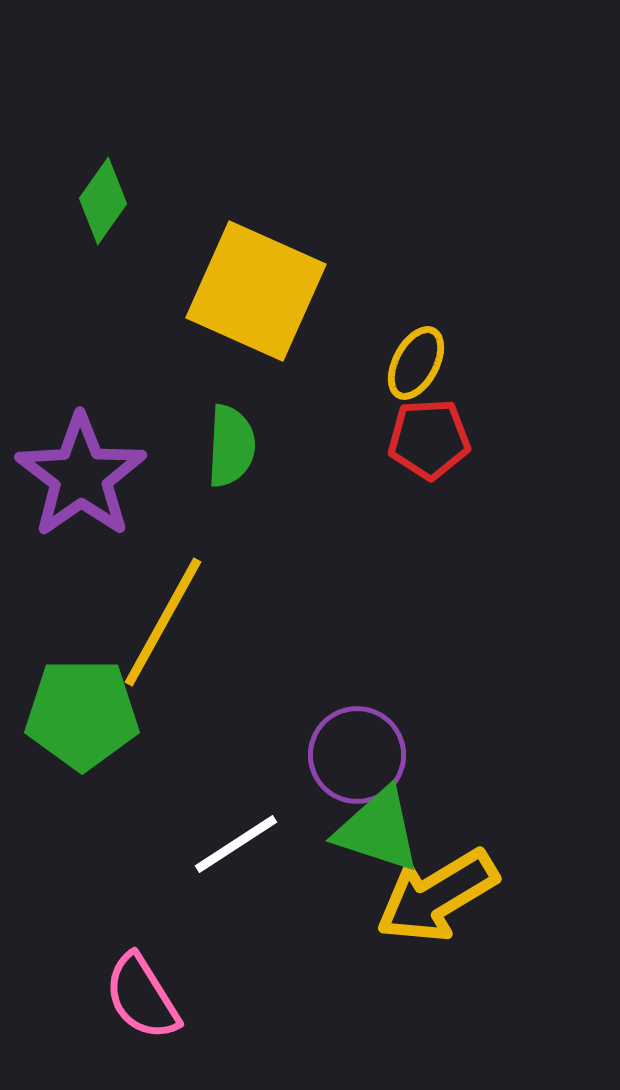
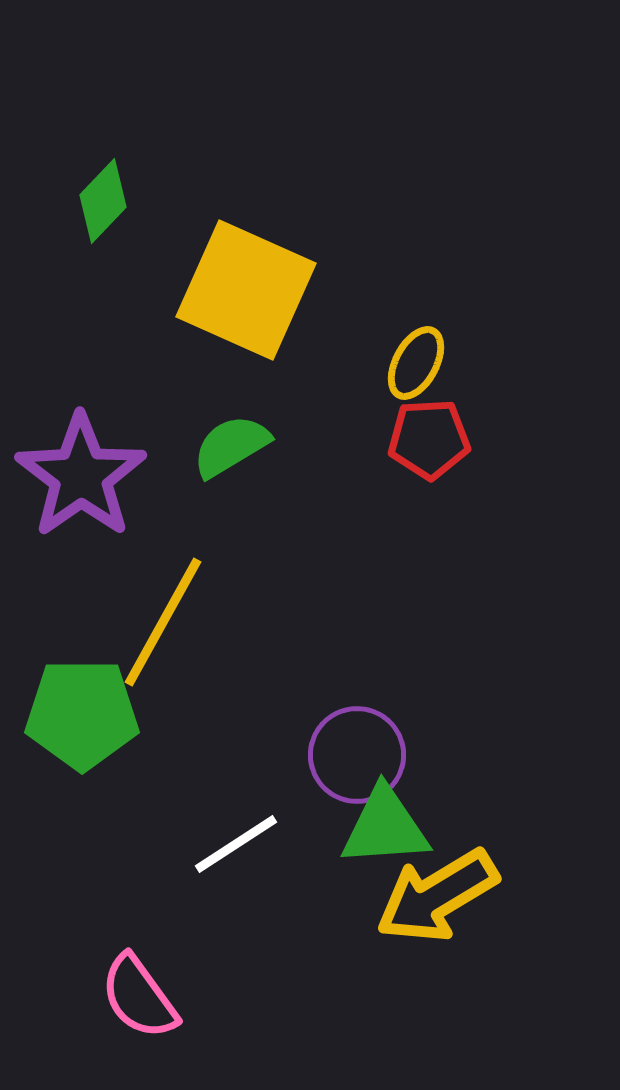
green diamond: rotated 8 degrees clockwise
yellow square: moved 10 px left, 1 px up
green semicircle: rotated 124 degrees counterclockwise
green triangle: moved 7 px right, 3 px up; rotated 22 degrees counterclockwise
pink semicircle: moved 3 px left; rotated 4 degrees counterclockwise
